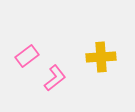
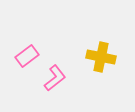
yellow cross: rotated 16 degrees clockwise
